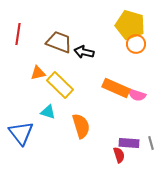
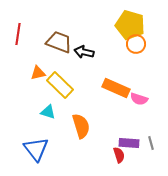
pink semicircle: moved 2 px right, 4 px down
blue triangle: moved 15 px right, 16 px down
